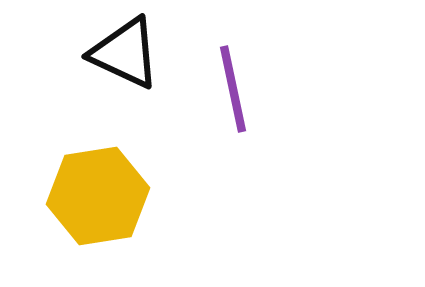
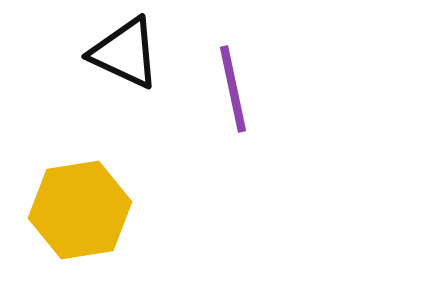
yellow hexagon: moved 18 px left, 14 px down
